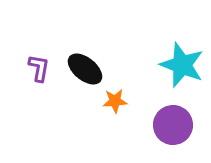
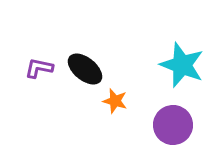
purple L-shape: rotated 88 degrees counterclockwise
orange star: rotated 20 degrees clockwise
